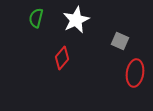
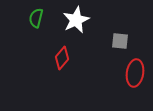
gray square: rotated 18 degrees counterclockwise
